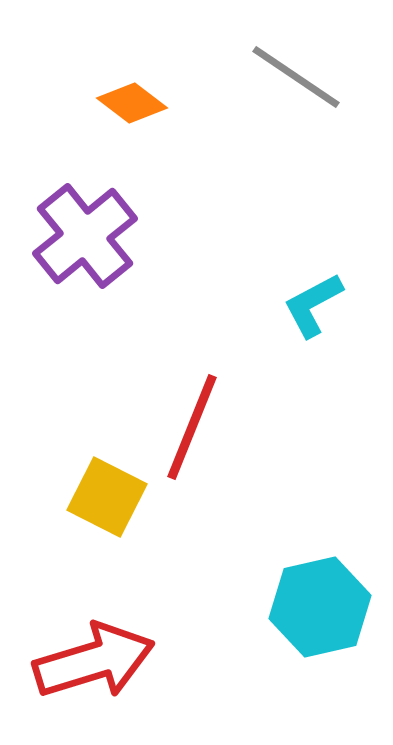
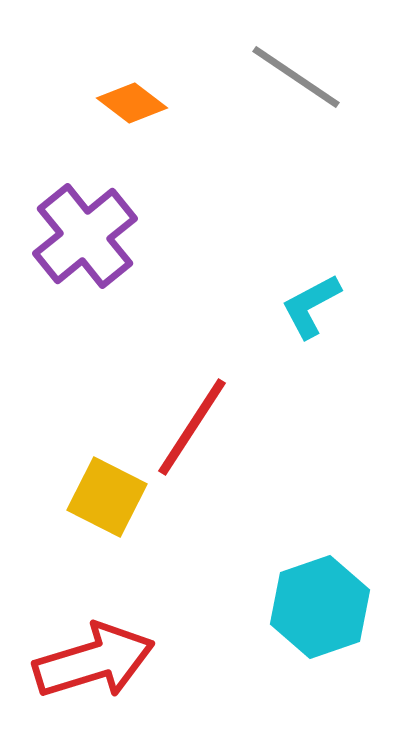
cyan L-shape: moved 2 px left, 1 px down
red line: rotated 11 degrees clockwise
cyan hexagon: rotated 6 degrees counterclockwise
